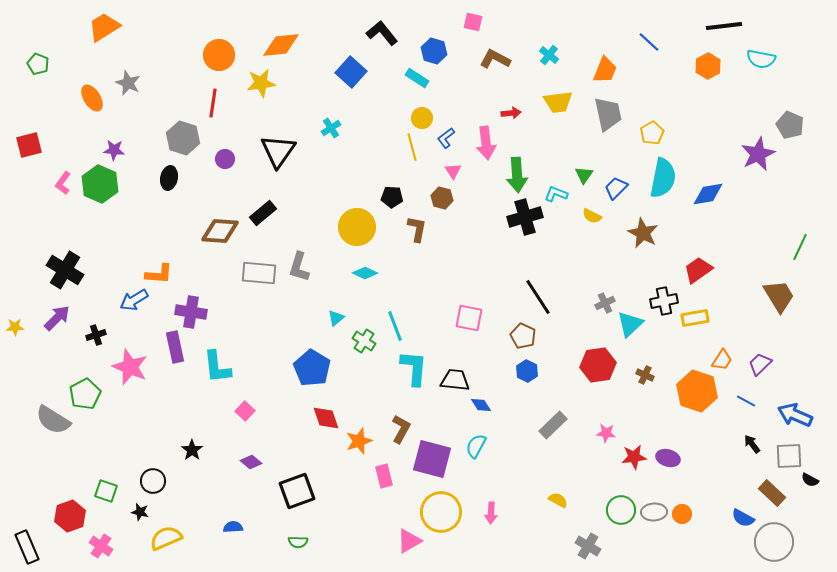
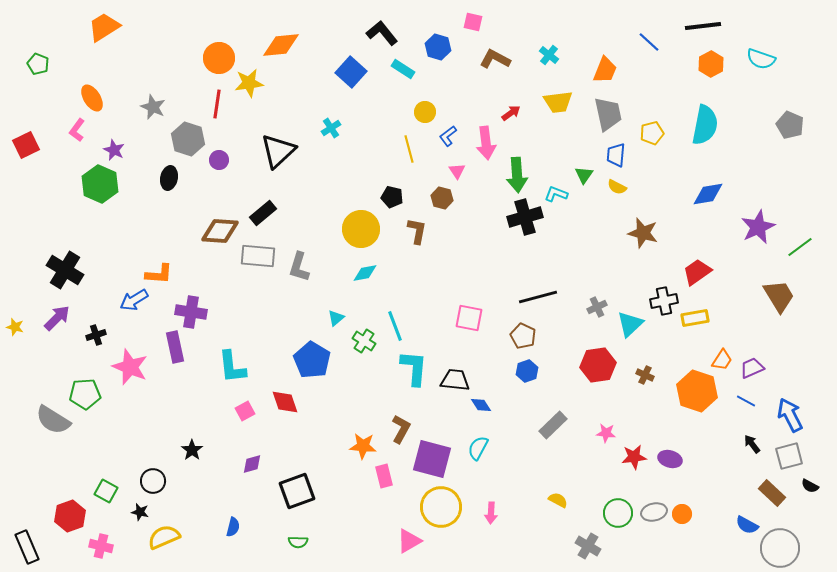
black line at (724, 26): moved 21 px left
blue hexagon at (434, 51): moved 4 px right, 4 px up
orange circle at (219, 55): moved 3 px down
cyan semicircle at (761, 59): rotated 8 degrees clockwise
orange hexagon at (708, 66): moved 3 px right, 2 px up
cyan rectangle at (417, 78): moved 14 px left, 9 px up
gray star at (128, 83): moved 25 px right, 24 px down
yellow star at (261, 83): moved 12 px left
red line at (213, 103): moved 4 px right, 1 px down
red arrow at (511, 113): rotated 30 degrees counterclockwise
yellow circle at (422, 118): moved 3 px right, 6 px up
yellow pentagon at (652, 133): rotated 15 degrees clockwise
gray hexagon at (183, 138): moved 5 px right, 1 px down
blue L-shape at (446, 138): moved 2 px right, 2 px up
red square at (29, 145): moved 3 px left; rotated 12 degrees counterclockwise
yellow line at (412, 147): moved 3 px left, 2 px down
purple star at (114, 150): rotated 20 degrees clockwise
black triangle at (278, 151): rotated 12 degrees clockwise
purple star at (758, 154): moved 73 px down
purple circle at (225, 159): moved 6 px left, 1 px down
pink triangle at (453, 171): moved 4 px right
cyan semicircle at (663, 178): moved 42 px right, 53 px up
pink L-shape at (63, 183): moved 14 px right, 53 px up
blue trapezoid at (616, 188): moved 33 px up; rotated 40 degrees counterclockwise
black pentagon at (392, 197): rotated 10 degrees clockwise
yellow semicircle at (592, 216): moved 25 px right, 29 px up
yellow circle at (357, 227): moved 4 px right, 2 px down
brown L-shape at (417, 229): moved 2 px down
brown star at (643, 233): rotated 12 degrees counterclockwise
green line at (800, 247): rotated 28 degrees clockwise
red trapezoid at (698, 270): moved 1 px left, 2 px down
gray rectangle at (259, 273): moved 1 px left, 17 px up
cyan diamond at (365, 273): rotated 35 degrees counterclockwise
black line at (538, 297): rotated 72 degrees counterclockwise
gray cross at (605, 303): moved 8 px left, 4 px down
yellow star at (15, 327): rotated 18 degrees clockwise
purple trapezoid at (760, 364): moved 8 px left, 4 px down; rotated 20 degrees clockwise
cyan L-shape at (217, 367): moved 15 px right
blue pentagon at (312, 368): moved 8 px up
blue hexagon at (527, 371): rotated 15 degrees clockwise
green pentagon at (85, 394): rotated 24 degrees clockwise
pink square at (245, 411): rotated 18 degrees clockwise
blue arrow at (795, 415): moved 5 px left; rotated 40 degrees clockwise
red diamond at (326, 418): moved 41 px left, 16 px up
orange star at (359, 441): moved 4 px right, 5 px down; rotated 24 degrees clockwise
cyan semicircle at (476, 446): moved 2 px right, 2 px down
gray square at (789, 456): rotated 12 degrees counterclockwise
purple ellipse at (668, 458): moved 2 px right, 1 px down
purple diamond at (251, 462): moved 1 px right, 2 px down; rotated 55 degrees counterclockwise
black semicircle at (810, 480): moved 6 px down
green square at (106, 491): rotated 10 degrees clockwise
green circle at (621, 510): moved 3 px left, 3 px down
yellow circle at (441, 512): moved 5 px up
gray ellipse at (654, 512): rotated 10 degrees counterclockwise
blue semicircle at (743, 518): moved 4 px right, 7 px down
blue semicircle at (233, 527): rotated 108 degrees clockwise
yellow semicircle at (166, 538): moved 2 px left, 1 px up
gray circle at (774, 542): moved 6 px right, 6 px down
pink cross at (101, 546): rotated 20 degrees counterclockwise
